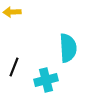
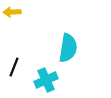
cyan semicircle: rotated 12 degrees clockwise
cyan cross: rotated 10 degrees counterclockwise
